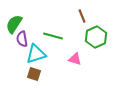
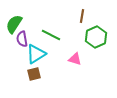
brown line: rotated 32 degrees clockwise
green line: moved 2 px left, 1 px up; rotated 12 degrees clockwise
cyan triangle: rotated 15 degrees counterclockwise
brown square: rotated 32 degrees counterclockwise
